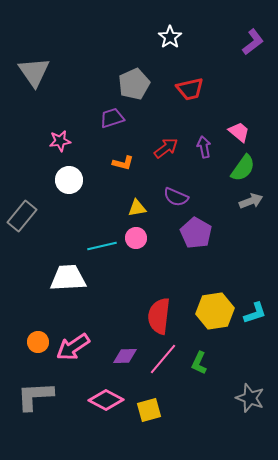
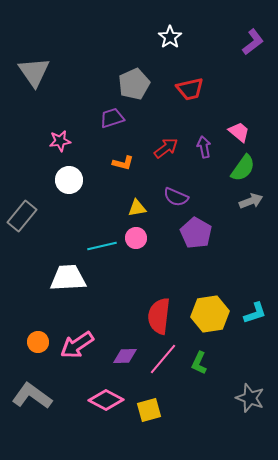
yellow hexagon: moved 5 px left, 3 px down
pink arrow: moved 4 px right, 2 px up
gray L-shape: moved 3 px left; rotated 39 degrees clockwise
